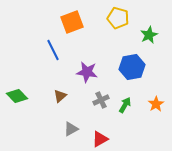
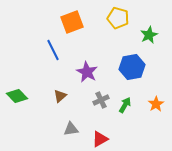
purple star: rotated 20 degrees clockwise
gray triangle: rotated 21 degrees clockwise
